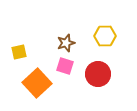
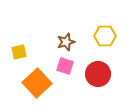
brown star: moved 1 px up
